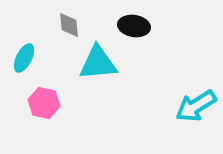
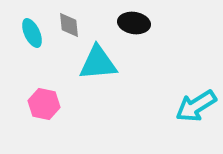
black ellipse: moved 3 px up
cyan ellipse: moved 8 px right, 25 px up; rotated 52 degrees counterclockwise
pink hexagon: moved 1 px down
